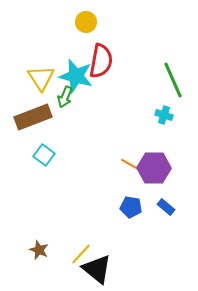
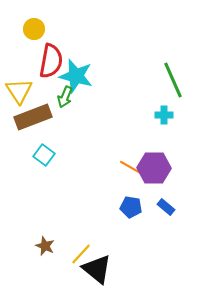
yellow circle: moved 52 px left, 7 px down
red semicircle: moved 50 px left
yellow triangle: moved 22 px left, 13 px down
cyan cross: rotated 18 degrees counterclockwise
orange line: moved 1 px left, 2 px down
brown star: moved 6 px right, 4 px up
